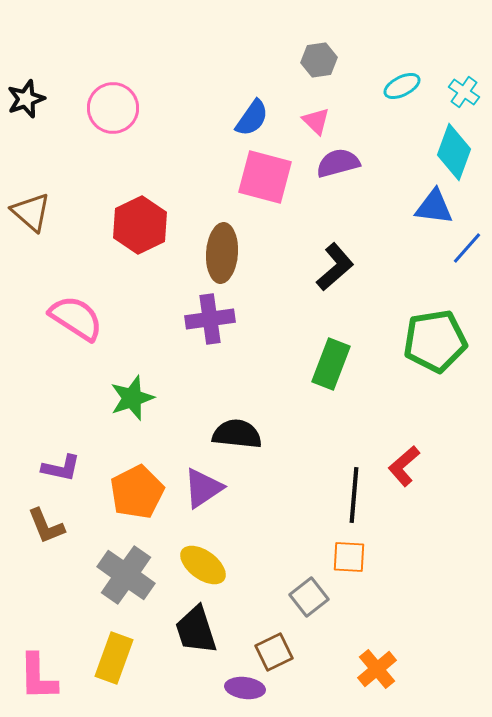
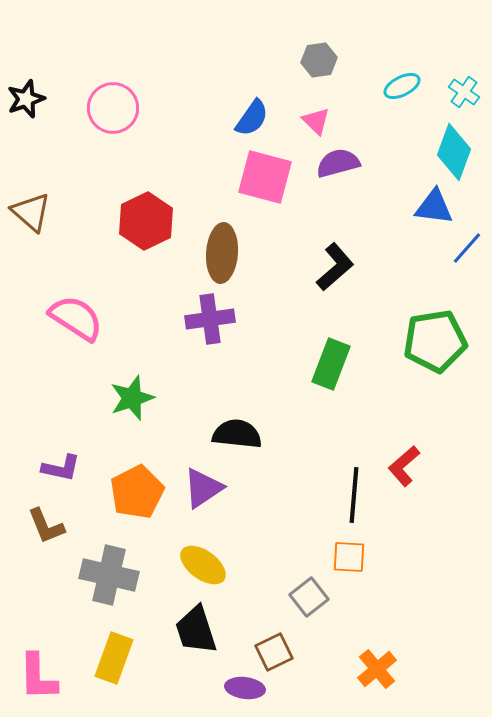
red hexagon: moved 6 px right, 4 px up
gray cross: moved 17 px left; rotated 22 degrees counterclockwise
